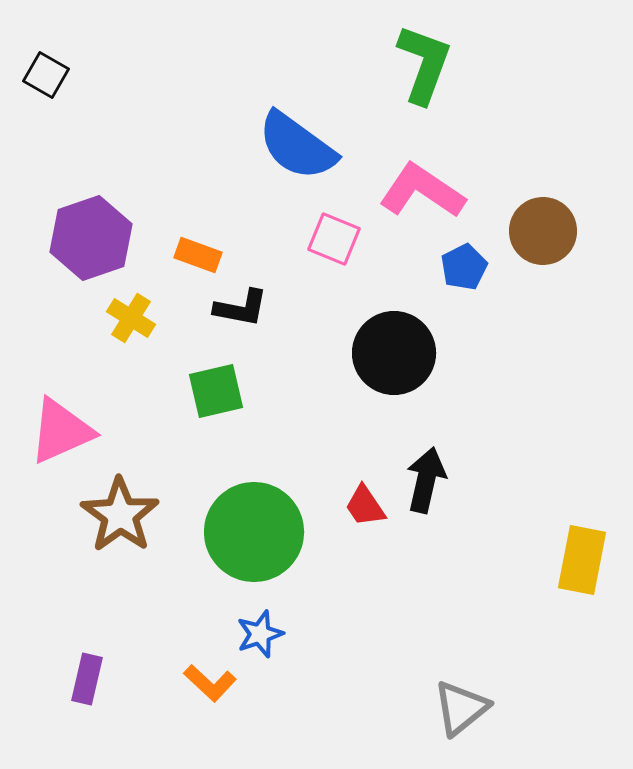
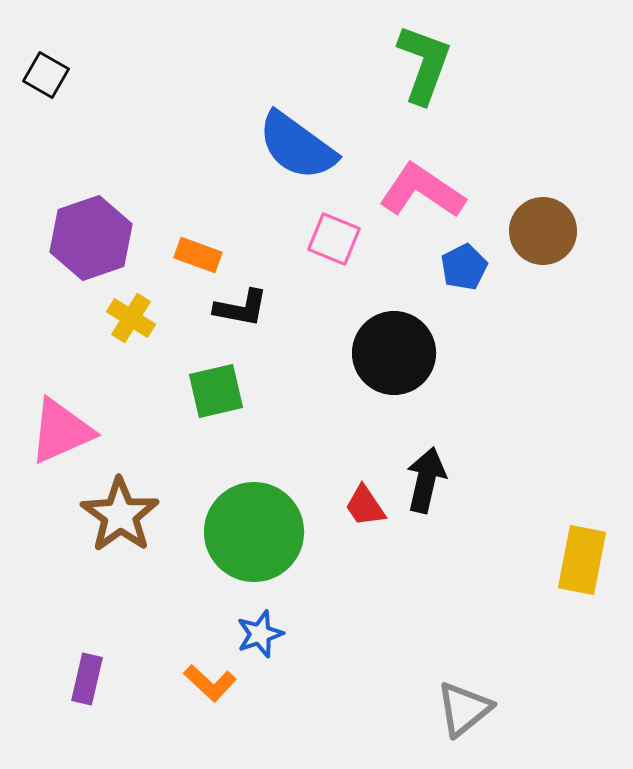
gray triangle: moved 3 px right, 1 px down
